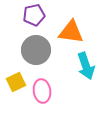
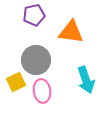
gray circle: moved 10 px down
cyan arrow: moved 14 px down
